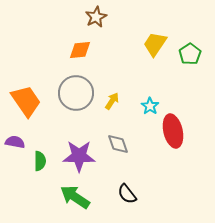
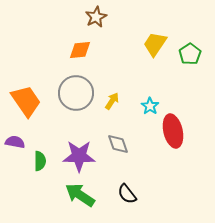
green arrow: moved 5 px right, 2 px up
